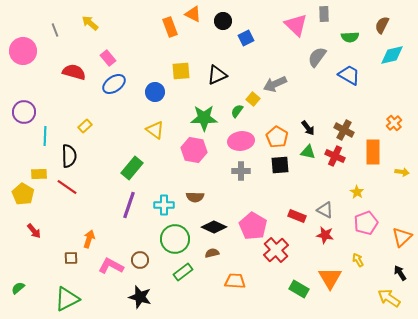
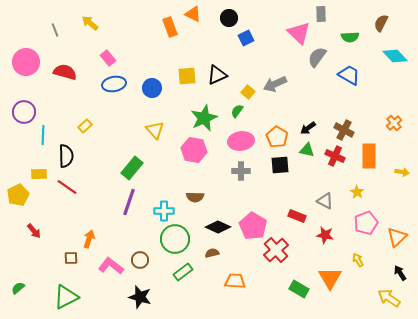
gray rectangle at (324, 14): moved 3 px left
black circle at (223, 21): moved 6 px right, 3 px up
pink triangle at (296, 25): moved 3 px right, 8 px down
brown semicircle at (382, 25): moved 1 px left, 2 px up
pink circle at (23, 51): moved 3 px right, 11 px down
cyan diamond at (392, 55): moved 3 px right, 1 px down; rotated 60 degrees clockwise
yellow square at (181, 71): moved 6 px right, 5 px down
red semicircle at (74, 72): moved 9 px left
blue ellipse at (114, 84): rotated 25 degrees clockwise
blue circle at (155, 92): moved 3 px left, 4 px up
yellow square at (253, 99): moved 5 px left, 7 px up
green star at (204, 118): rotated 24 degrees counterclockwise
black arrow at (308, 128): rotated 91 degrees clockwise
yellow triangle at (155, 130): rotated 12 degrees clockwise
cyan line at (45, 136): moved 2 px left, 1 px up
green triangle at (308, 152): moved 1 px left, 2 px up
orange rectangle at (373, 152): moved 4 px left, 4 px down
black semicircle at (69, 156): moved 3 px left
yellow pentagon at (23, 194): moved 5 px left, 1 px down; rotated 15 degrees clockwise
purple line at (129, 205): moved 3 px up
cyan cross at (164, 205): moved 6 px down
gray triangle at (325, 210): moved 9 px up
black diamond at (214, 227): moved 4 px right
orange triangle at (402, 237): moved 5 px left
pink L-shape at (111, 266): rotated 10 degrees clockwise
green triangle at (67, 299): moved 1 px left, 2 px up
